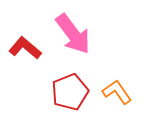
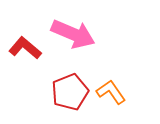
pink arrow: rotated 30 degrees counterclockwise
orange L-shape: moved 6 px left
